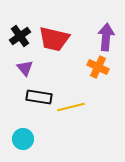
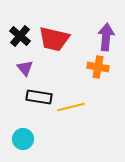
black cross: rotated 15 degrees counterclockwise
orange cross: rotated 15 degrees counterclockwise
